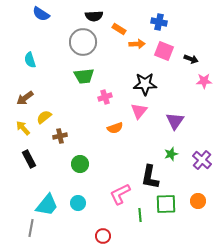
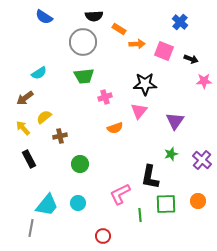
blue semicircle: moved 3 px right, 3 px down
blue cross: moved 21 px right; rotated 28 degrees clockwise
cyan semicircle: moved 9 px right, 13 px down; rotated 105 degrees counterclockwise
